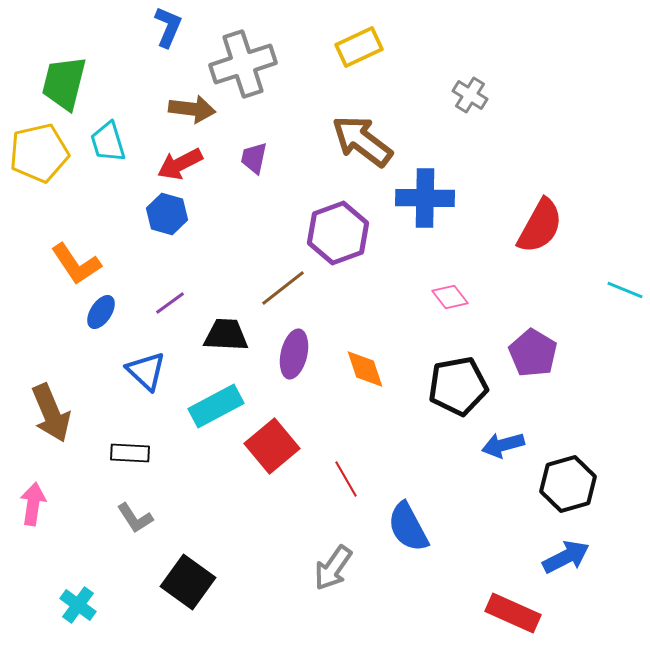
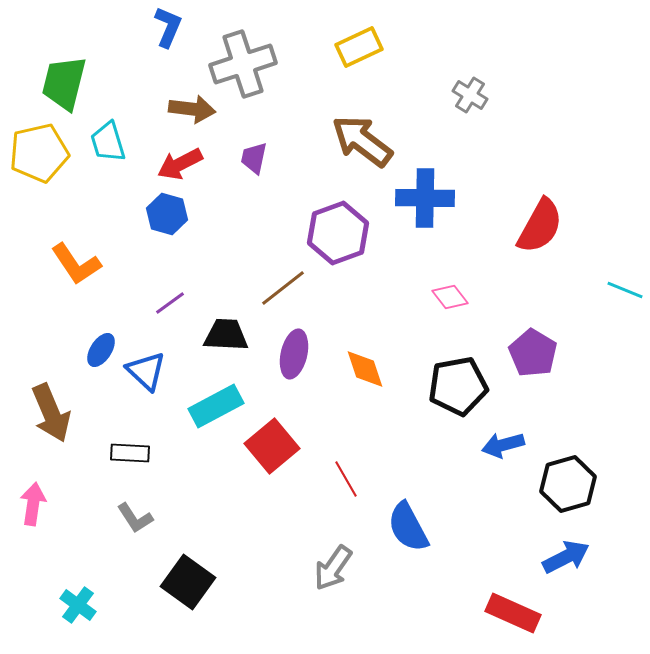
blue ellipse at (101, 312): moved 38 px down
